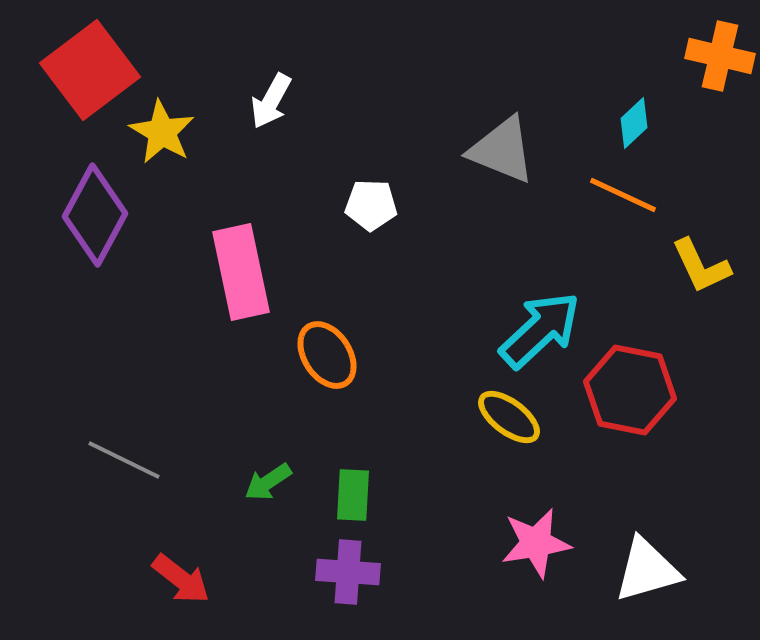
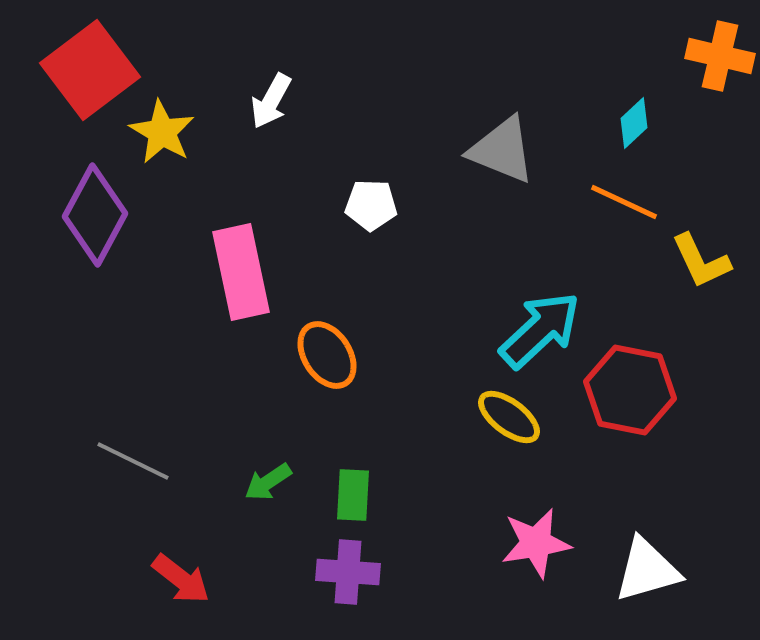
orange line: moved 1 px right, 7 px down
yellow L-shape: moved 5 px up
gray line: moved 9 px right, 1 px down
